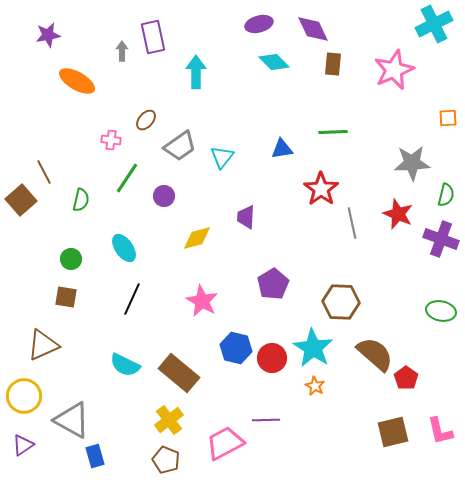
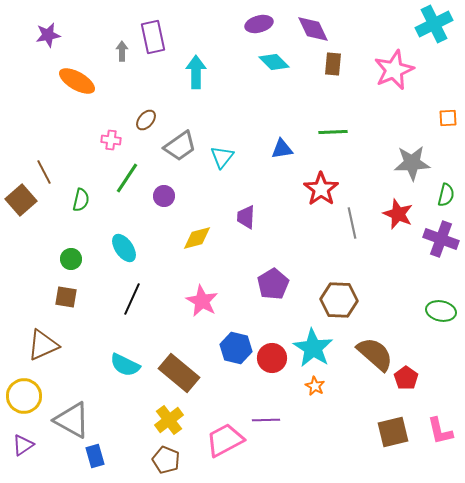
brown hexagon at (341, 302): moved 2 px left, 2 px up
pink trapezoid at (225, 443): moved 3 px up
